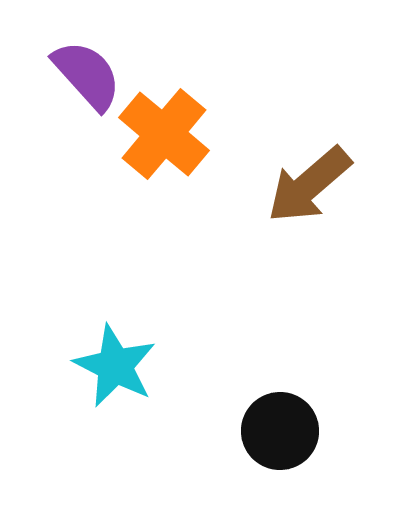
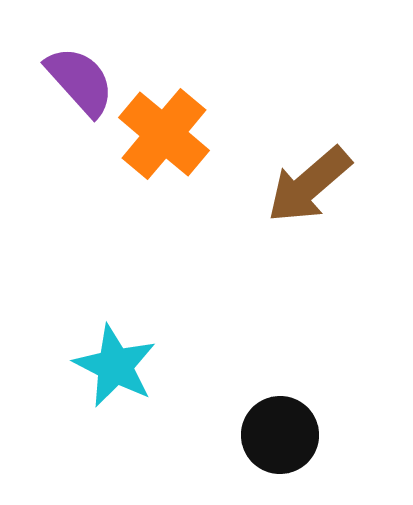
purple semicircle: moved 7 px left, 6 px down
black circle: moved 4 px down
